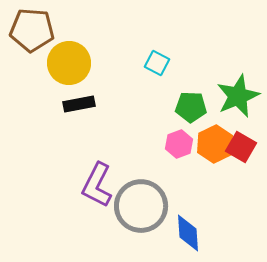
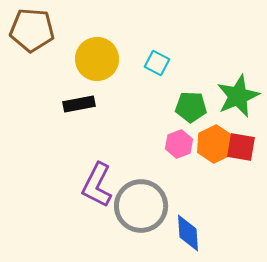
yellow circle: moved 28 px right, 4 px up
red square: rotated 20 degrees counterclockwise
